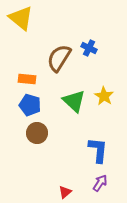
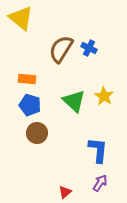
brown semicircle: moved 2 px right, 9 px up
